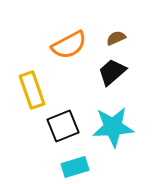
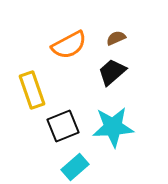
cyan rectangle: rotated 24 degrees counterclockwise
